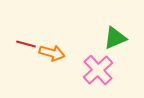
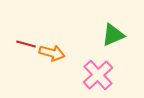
green triangle: moved 2 px left, 3 px up
pink cross: moved 5 px down
